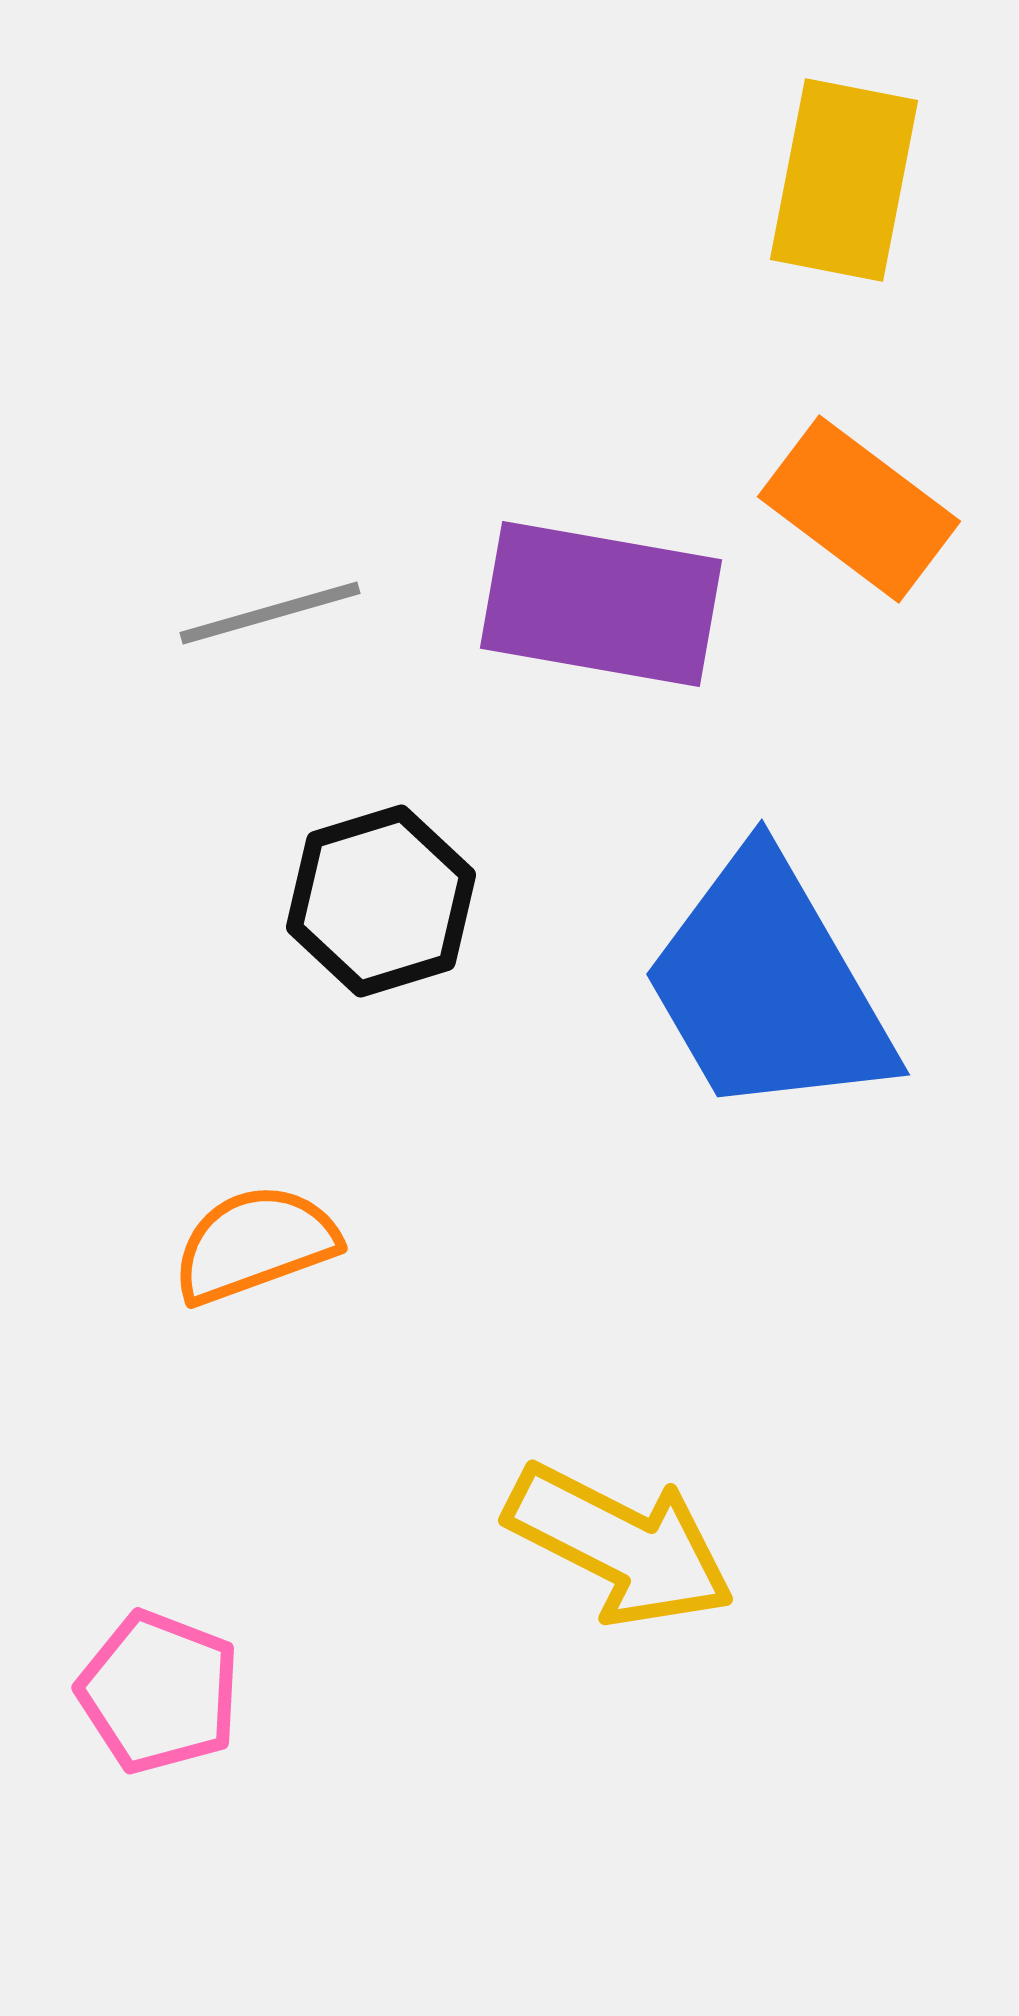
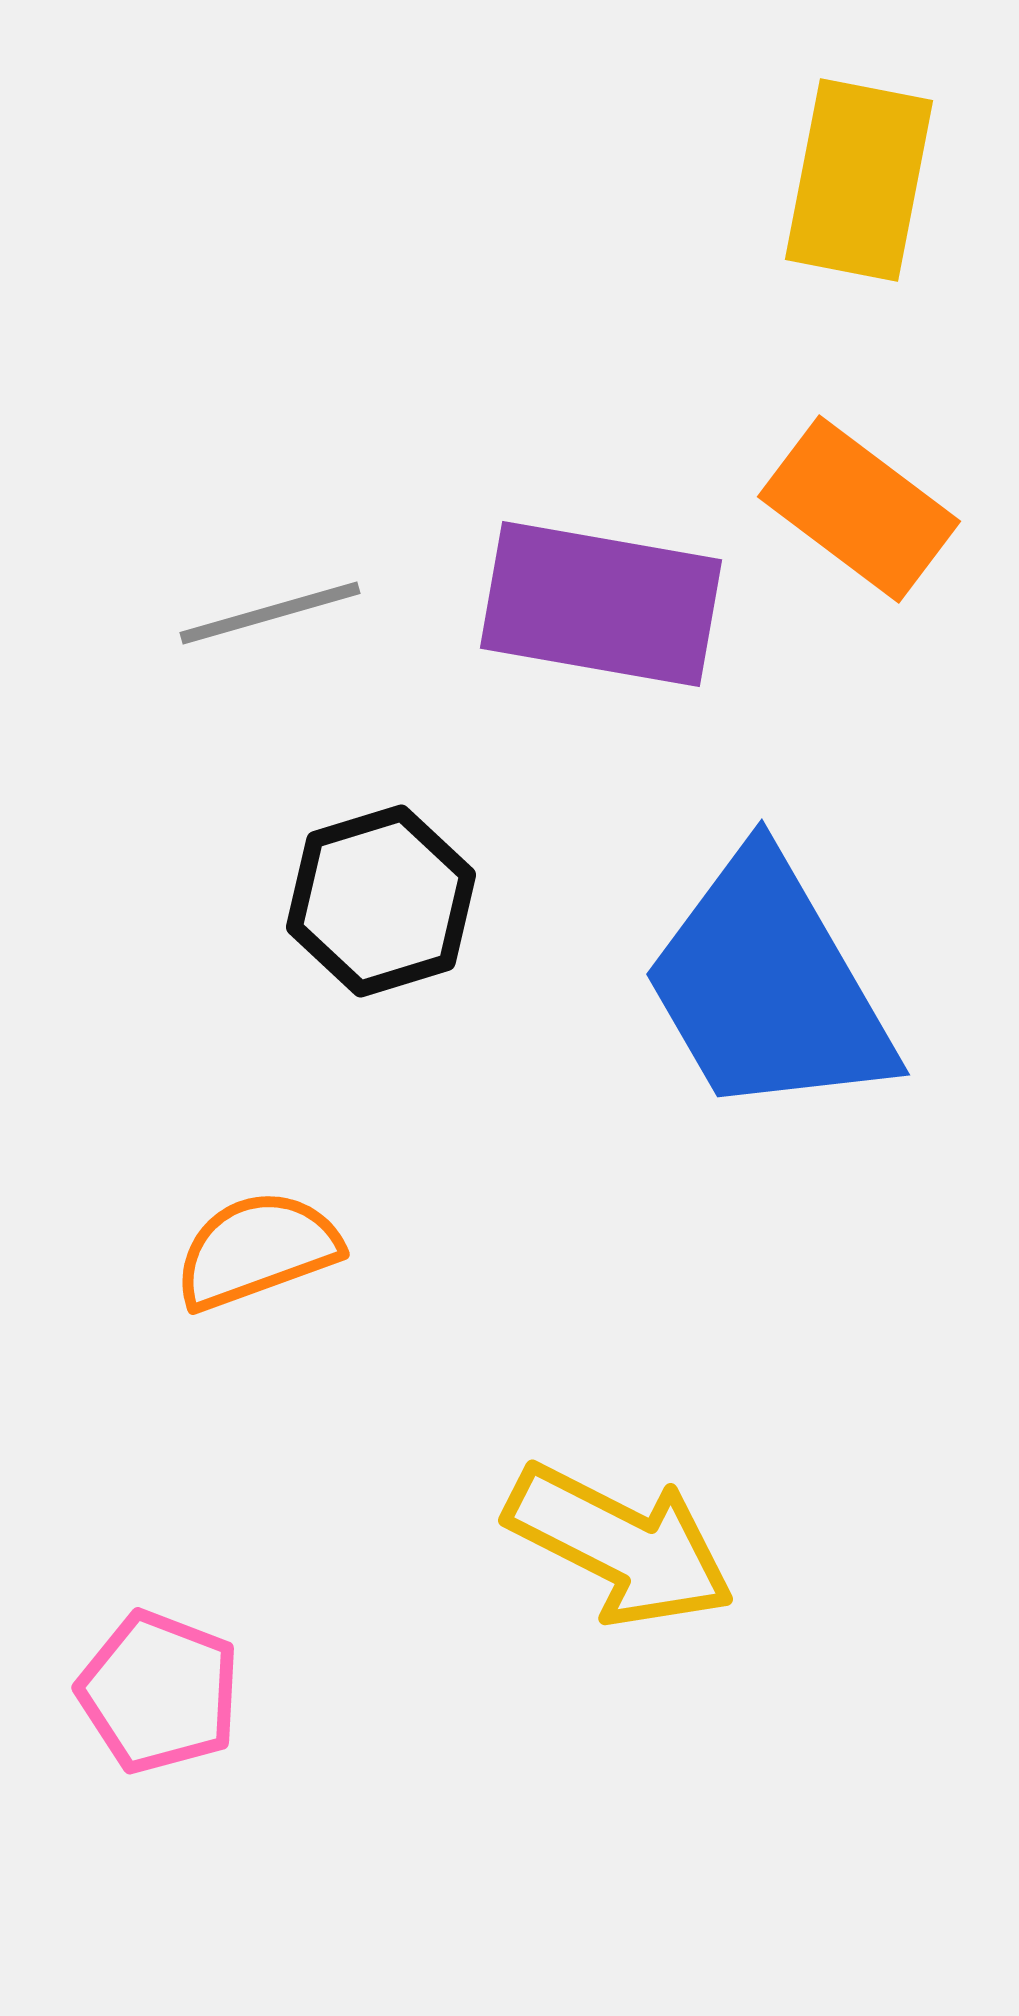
yellow rectangle: moved 15 px right
orange semicircle: moved 2 px right, 6 px down
